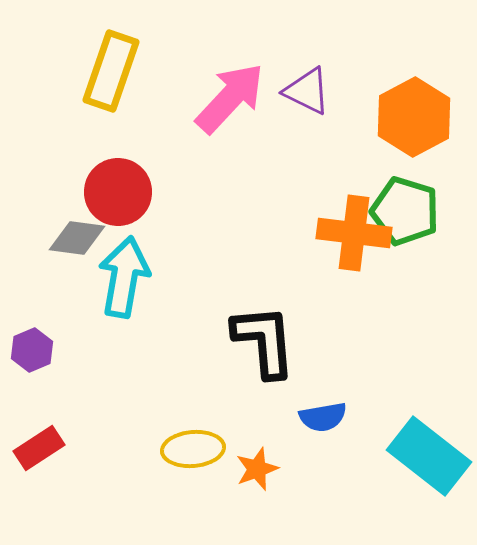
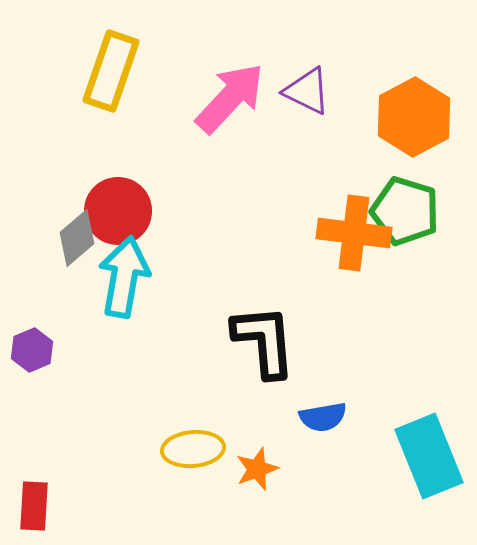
red circle: moved 19 px down
gray diamond: rotated 48 degrees counterclockwise
red rectangle: moved 5 px left, 58 px down; rotated 54 degrees counterclockwise
cyan rectangle: rotated 30 degrees clockwise
